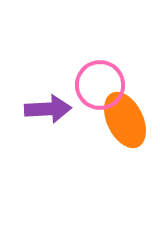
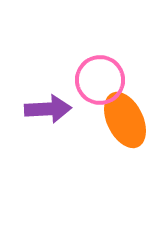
pink circle: moved 5 px up
